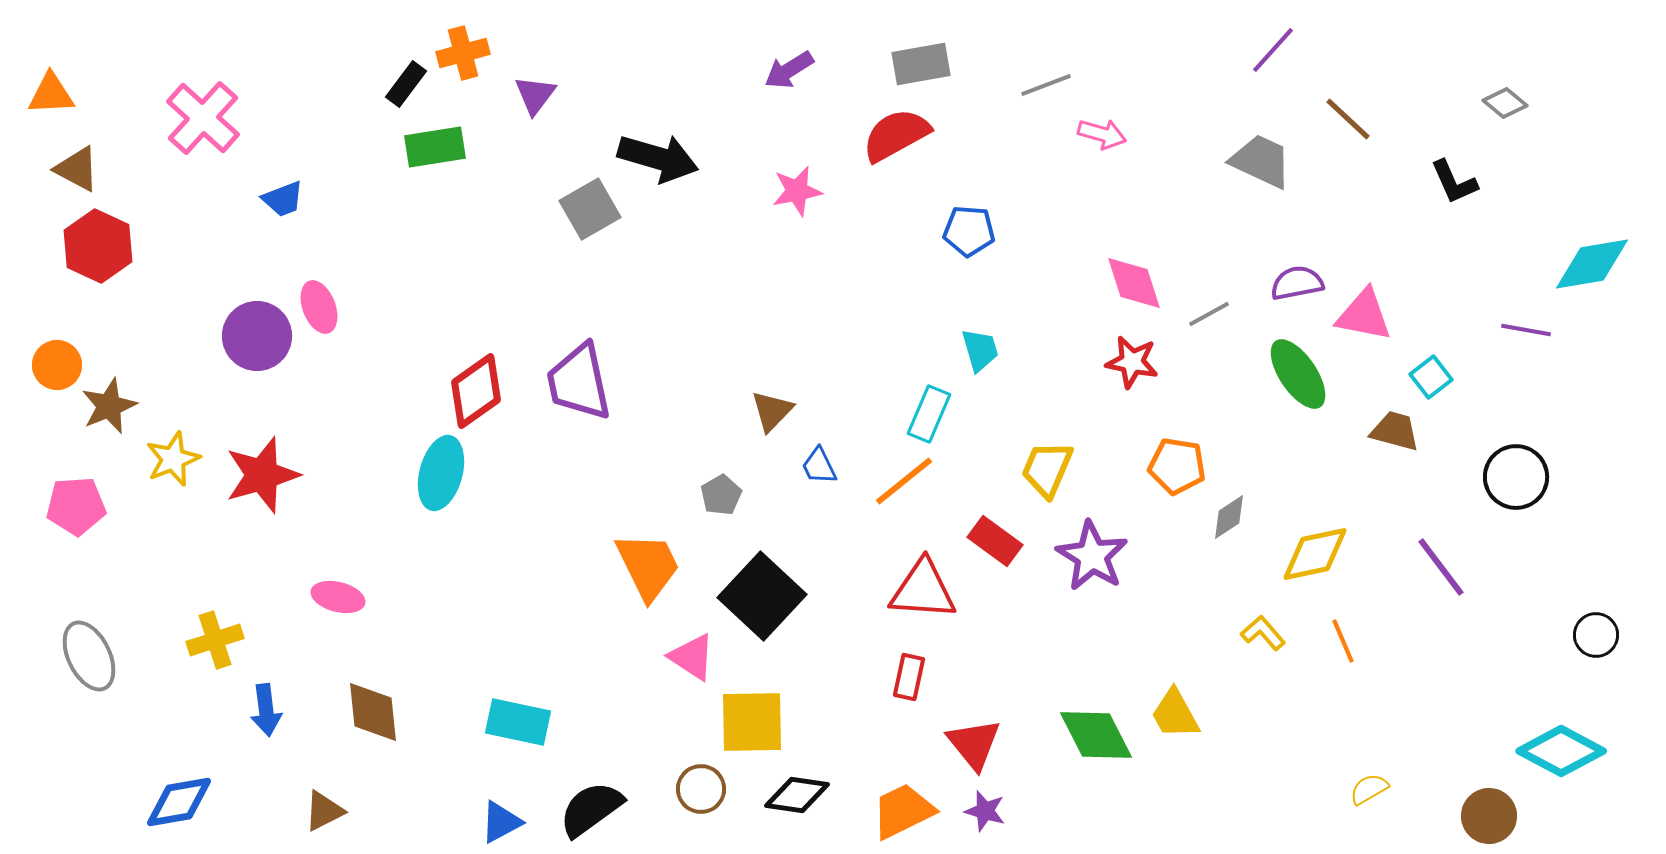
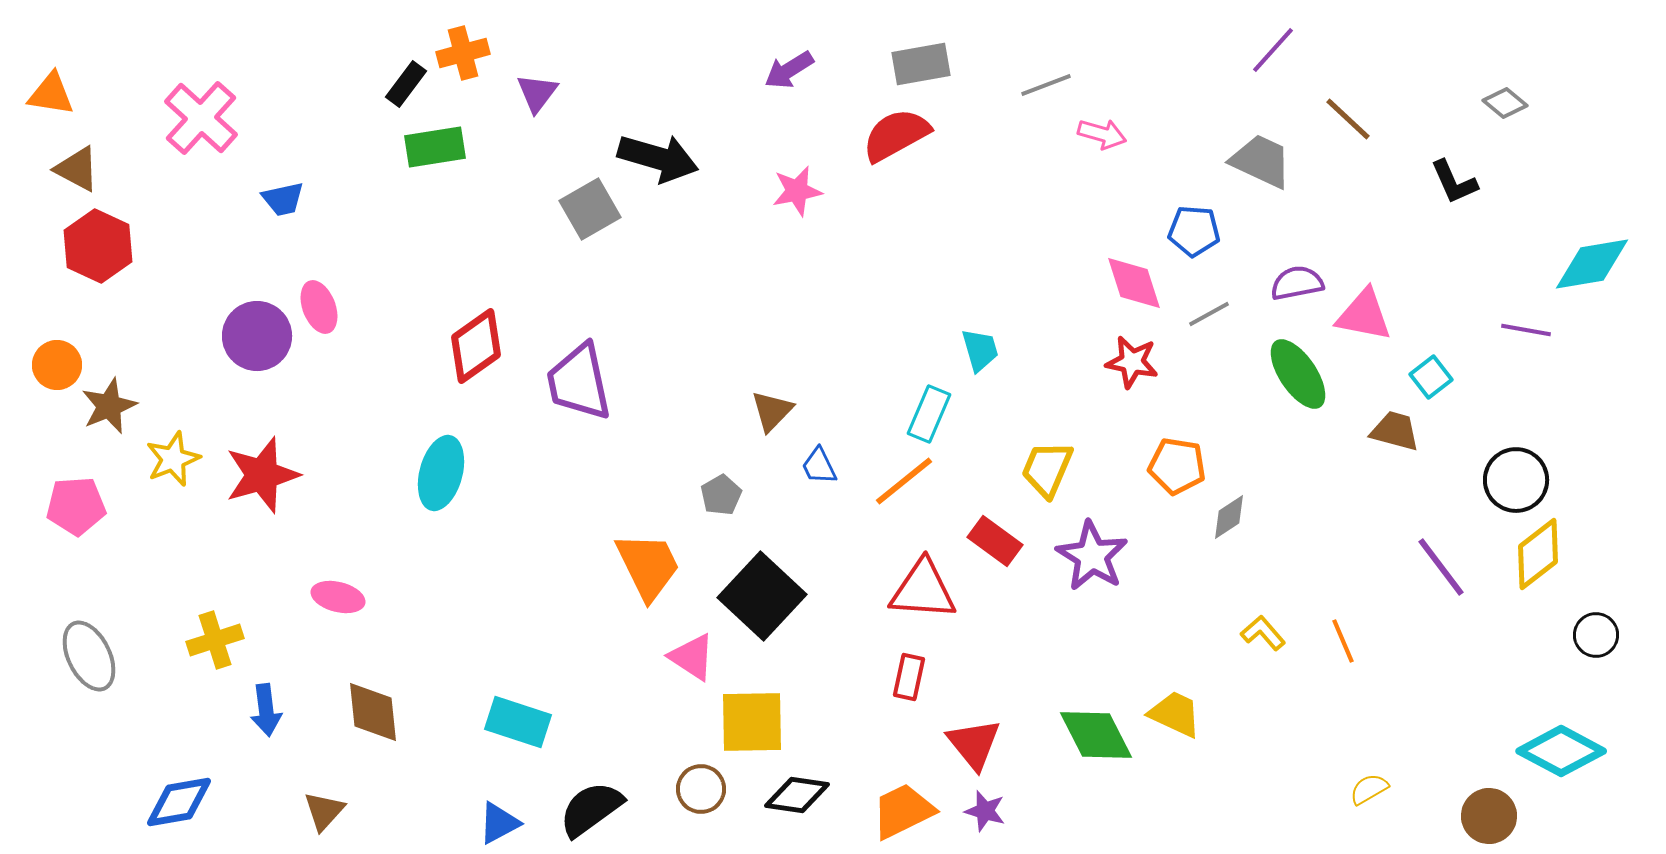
orange triangle at (51, 94): rotated 12 degrees clockwise
purple triangle at (535, 95): moved 2 px right, 2 px up
pink cross at (203, 118): moved 2 px left
blue trapezoid at (283, 199): rotated 9 degrees clockwise
blue pentagon at (969, 231): moved 225 px right
red diamond at (476, 391): moved 45 px up
black circle at (1516, 477): moved 3 px down
yellow diamond at (1315, 554): moved 223 px right; rotated 26 degrees counterclockwise
yellow trapezoid at (1175, 714): rotated 144 degrees clockwise
cyan rectangle at (518, 722): rotated 6 degrees clockwise
brown triangle at (324, 811): rotated 21 degrees counterclockwise
blue triangle at (501, 822): moved 2 px left, 1 px down
